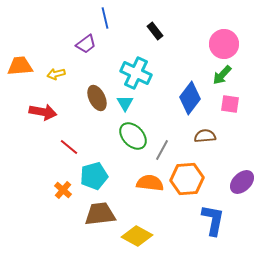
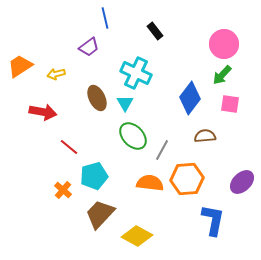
purple trapezoid: moved 3 px right, 3 px down
orange trapezoid: rotated 28 degrees counterclockwise
brown trapezoid: rotated 40 degrees counterclockwise
